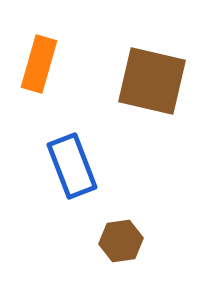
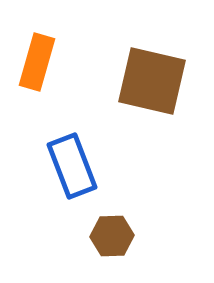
orange rectangle: moved 2 px left, 2 px up
brown hexagon: moved 9 px left, 5 px up; rotated 6 degrees clockwise
